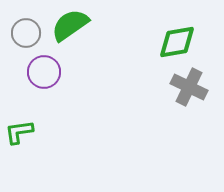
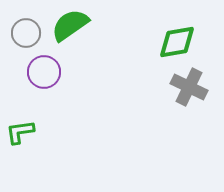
green L-shape: moved 1 px right
